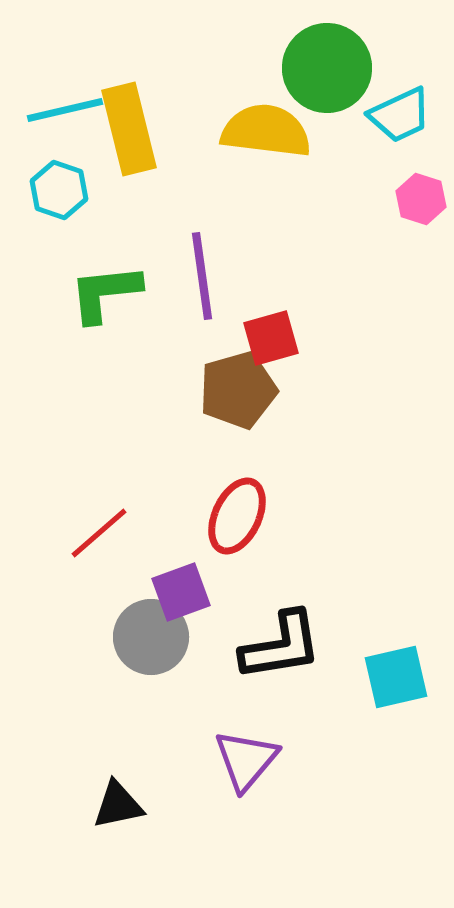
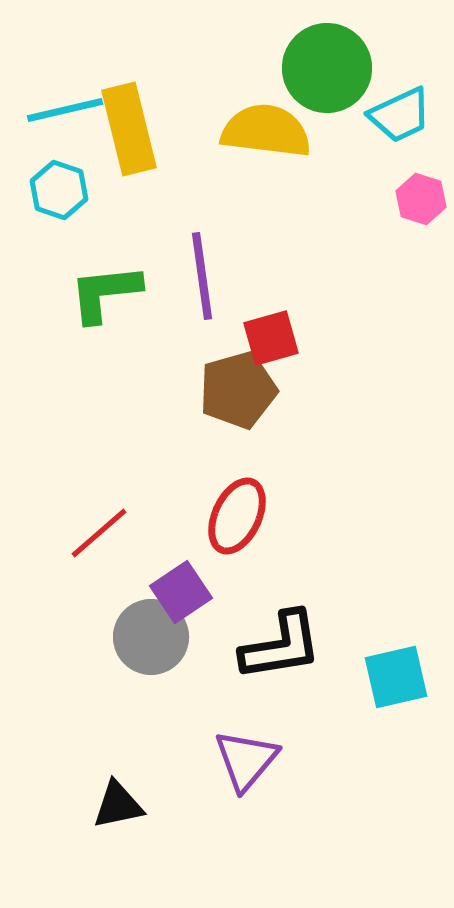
purple square: rotated 14 degrees counterclockwise
